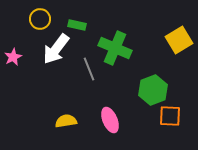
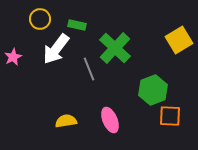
green cross: rotated 20 degrees clockwise
